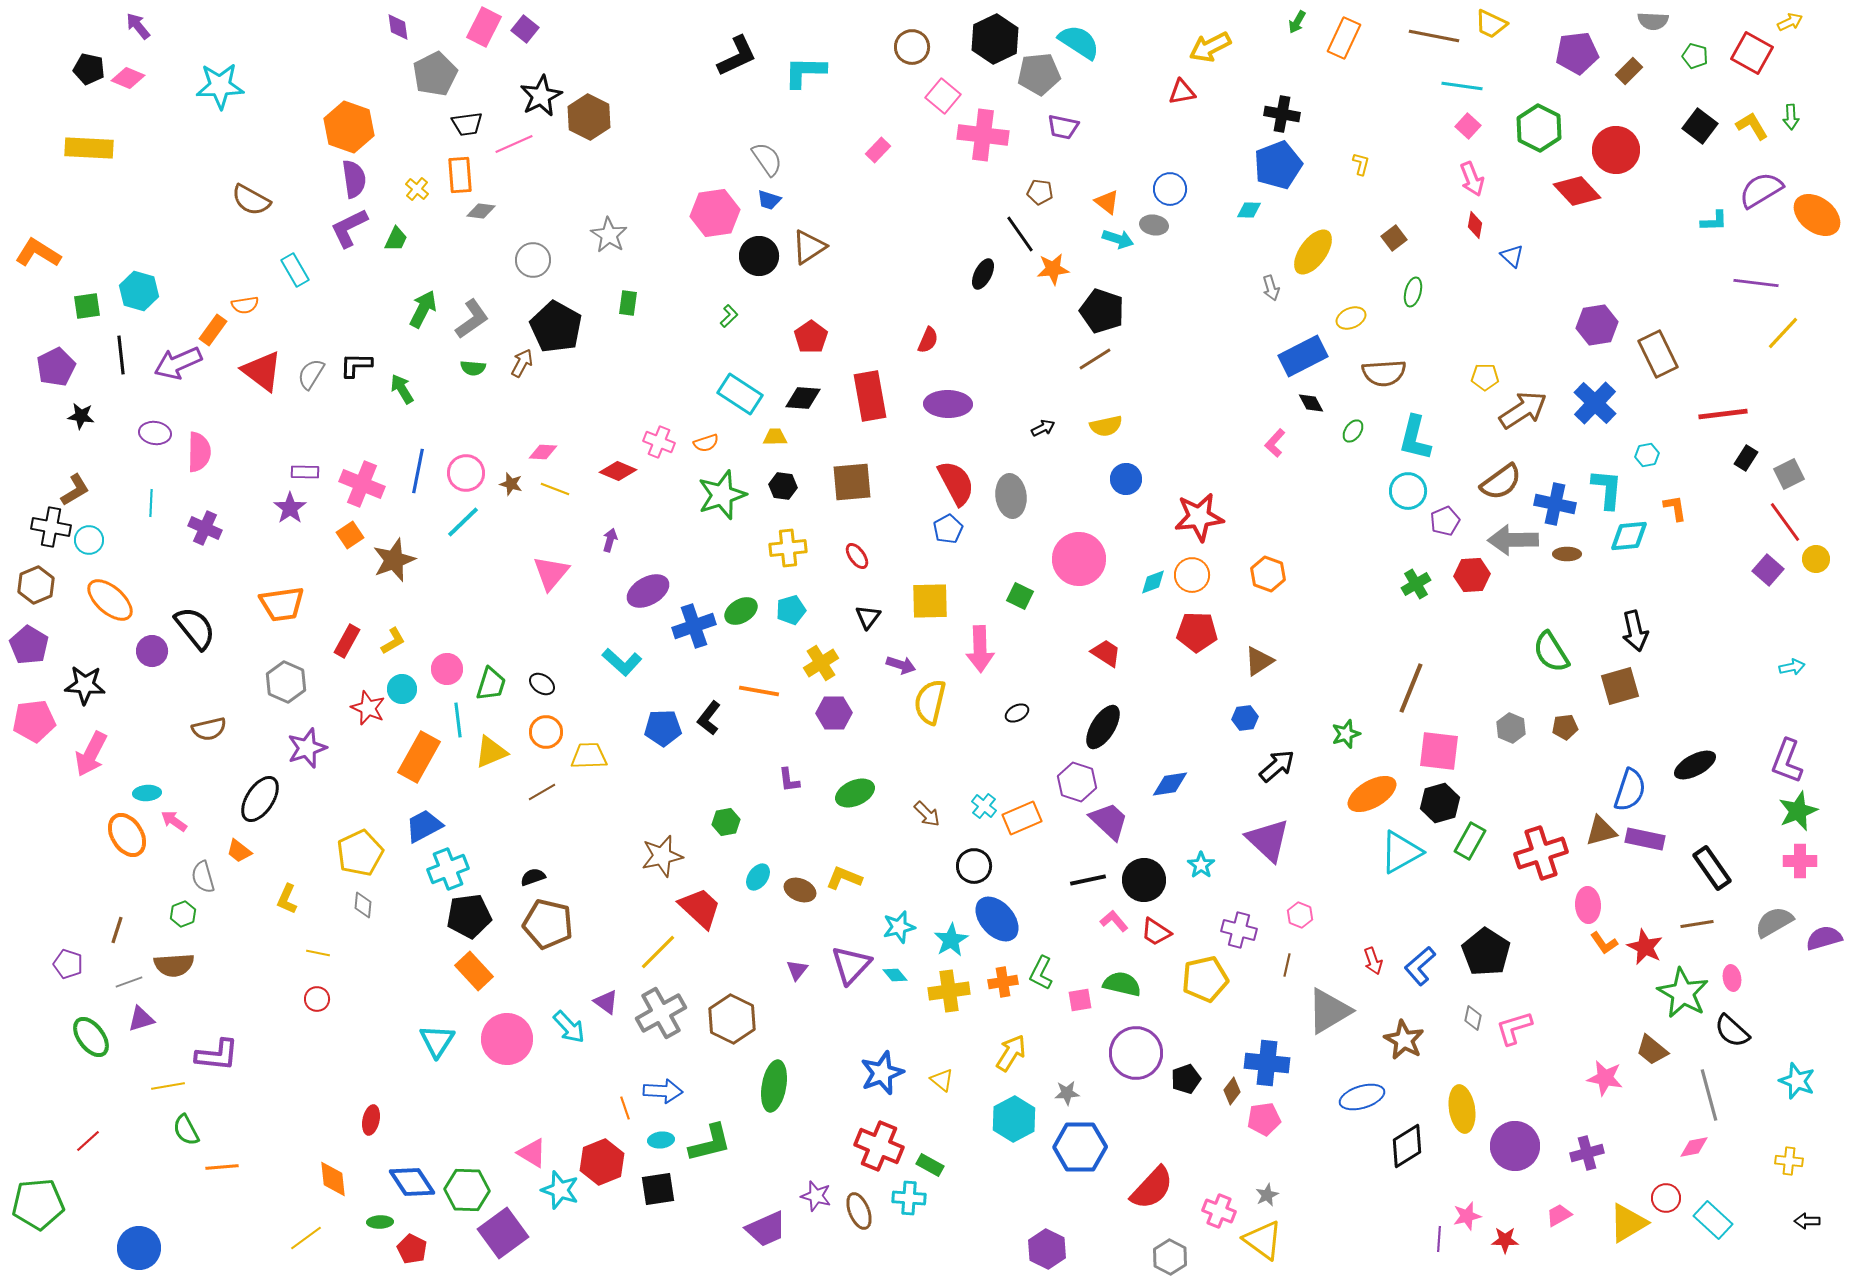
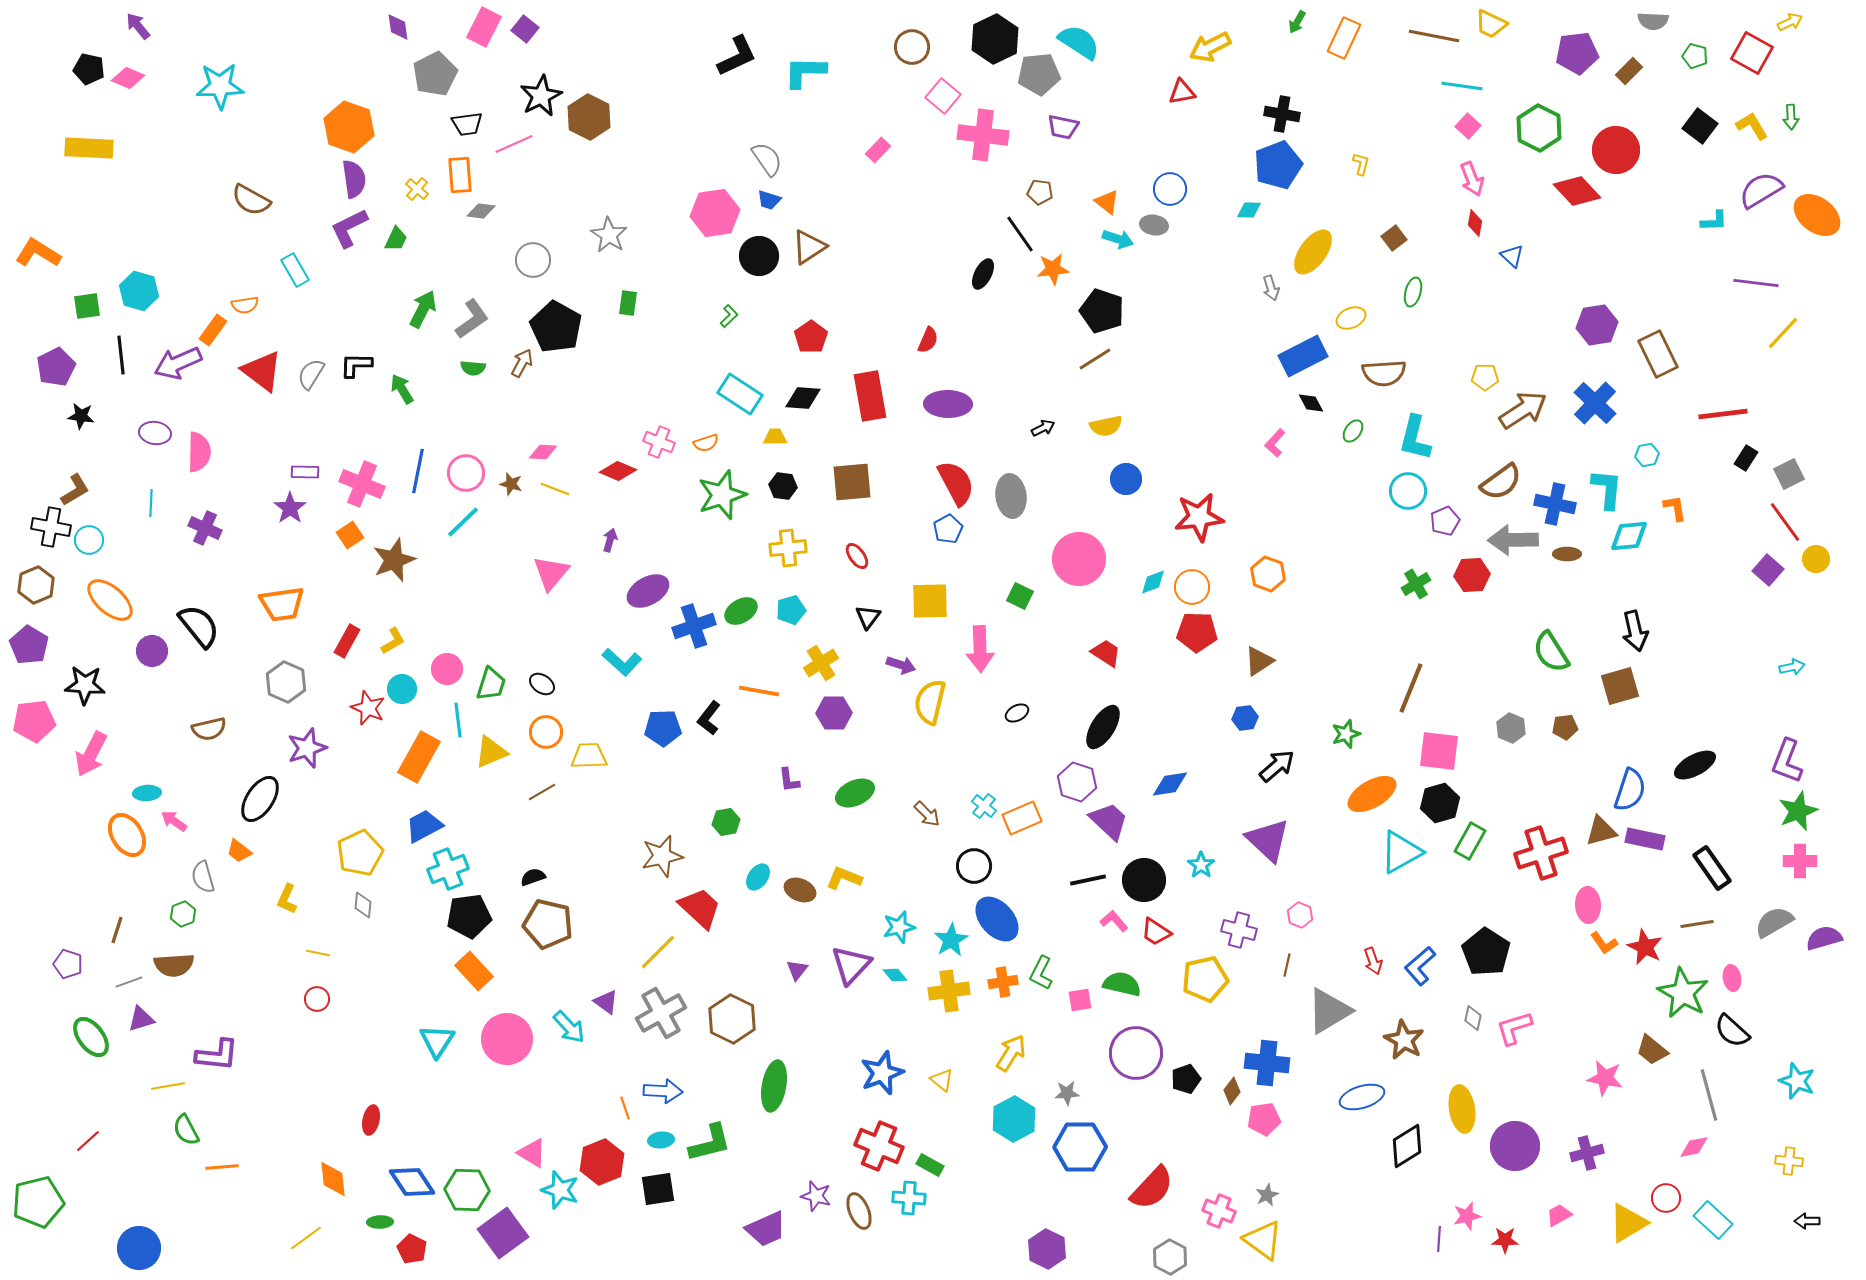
red diamond at (1475, 225): moved 2 px up
orange circle at (1192, 575): moved 12 px down
black semicircle at (195, 628): moved 4 px right, 2 px up
green pentagon at (38, 1204): moved 2 px up; rotated 9 degrees counterclockwise
